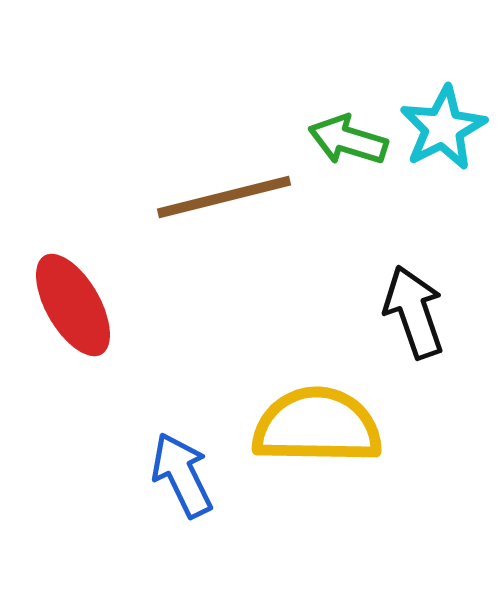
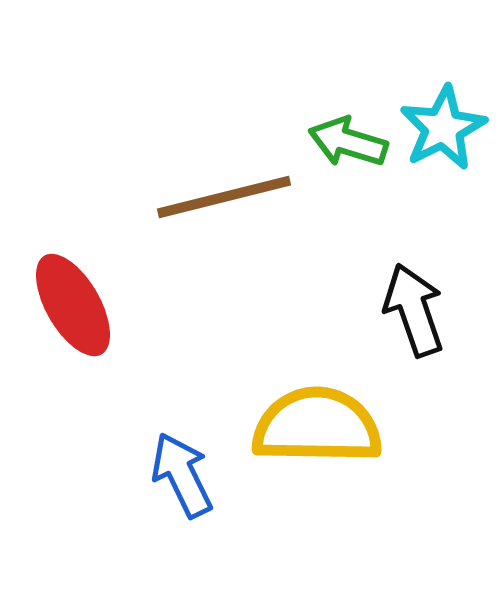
green arrow: moved 2 px down
black arrow: moved 2 px up
